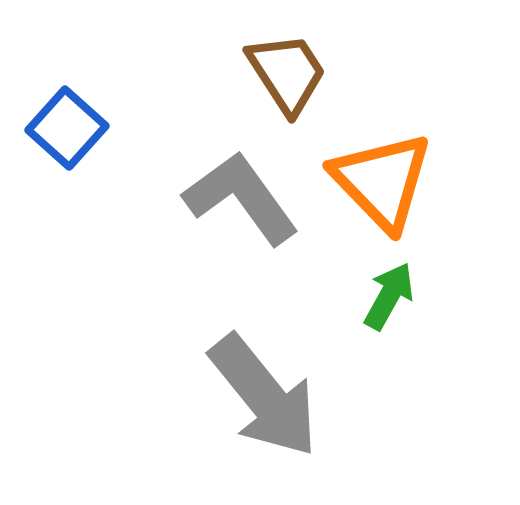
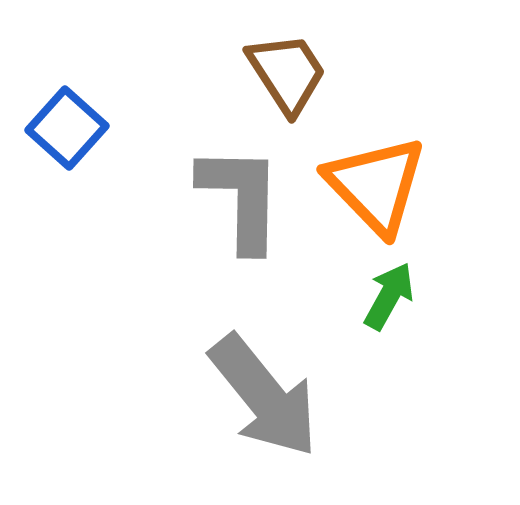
orange triangle: moved 6 px left, 4 px down
gray L-shape: rotated 37 degrees clockwise
